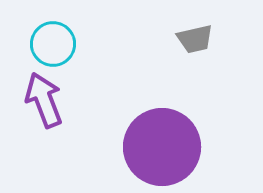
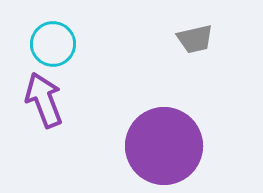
purple circle: moved 2 px right, 1 px up
